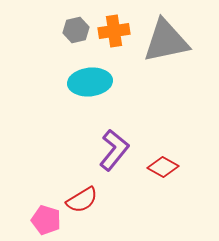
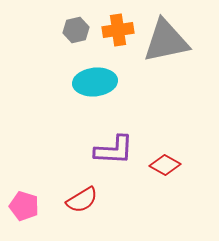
orange cross: moved 4 px right, 1 px up
cyan ellipse: moved 5 px right
purple L-shape: rotated 54 degrees clockwise
red diamond: moved 2 px right, 2 px up
pink pentagon: moved 22 px left, 14 px up
